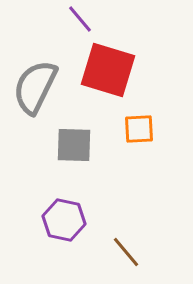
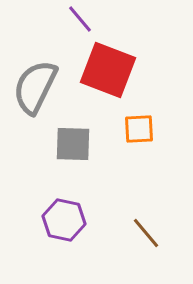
red square: rotated 4 degrees clockwise
gray square: moved 1 px left, 1 px up
brown line: moved 20 px right, 19 px up
